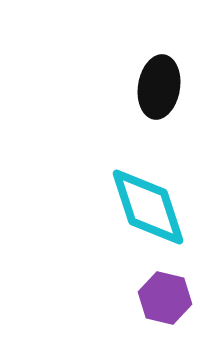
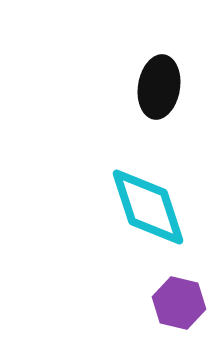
purple hexagon: moved 14 px right, 5 px down
